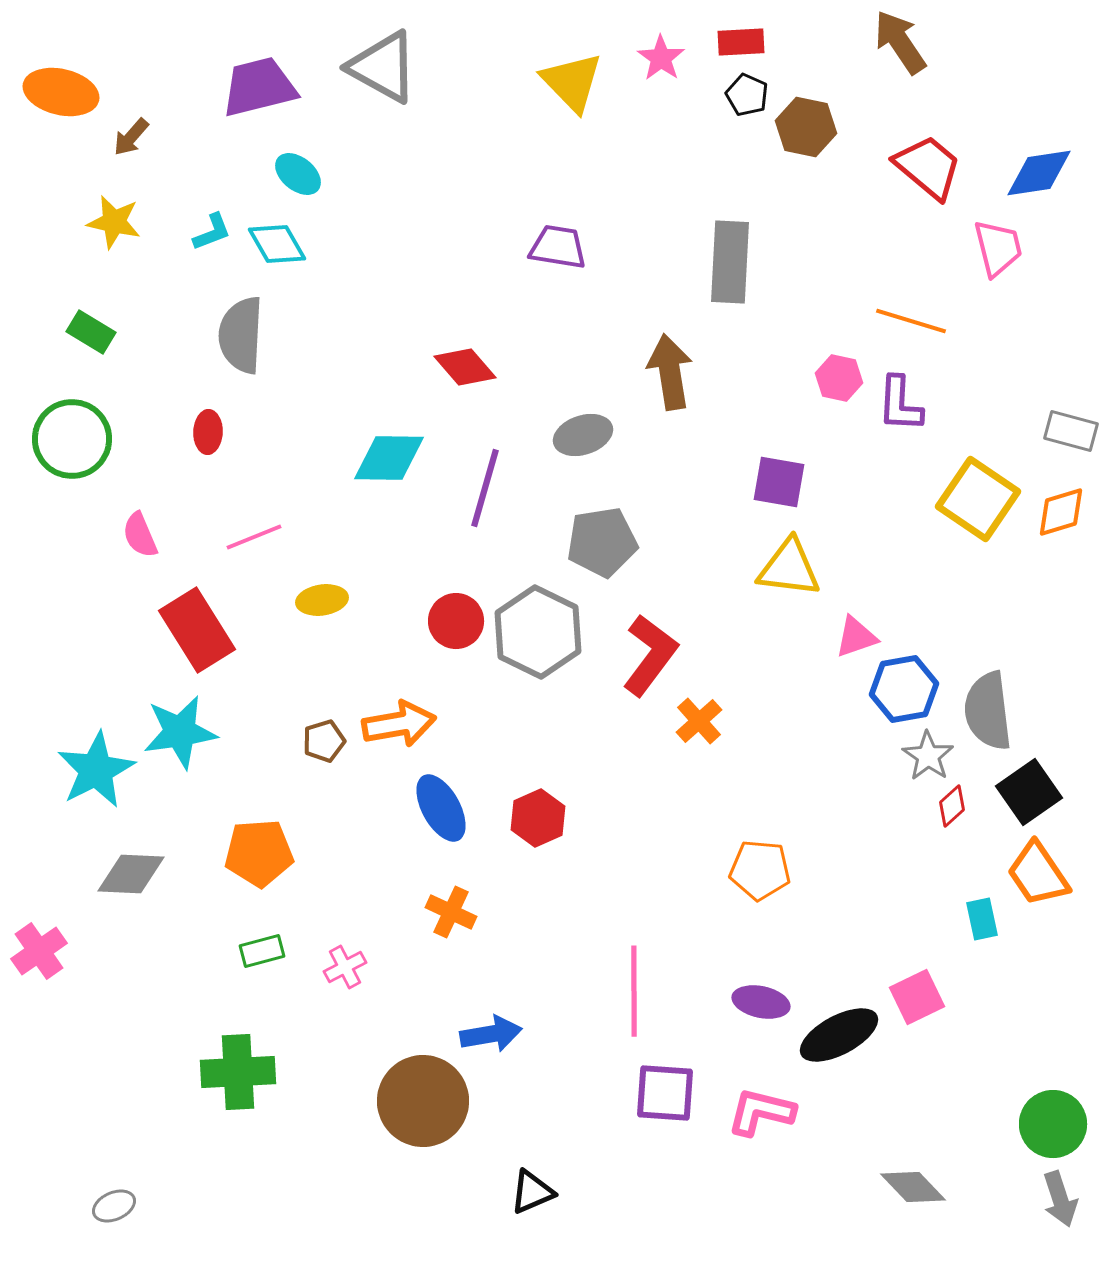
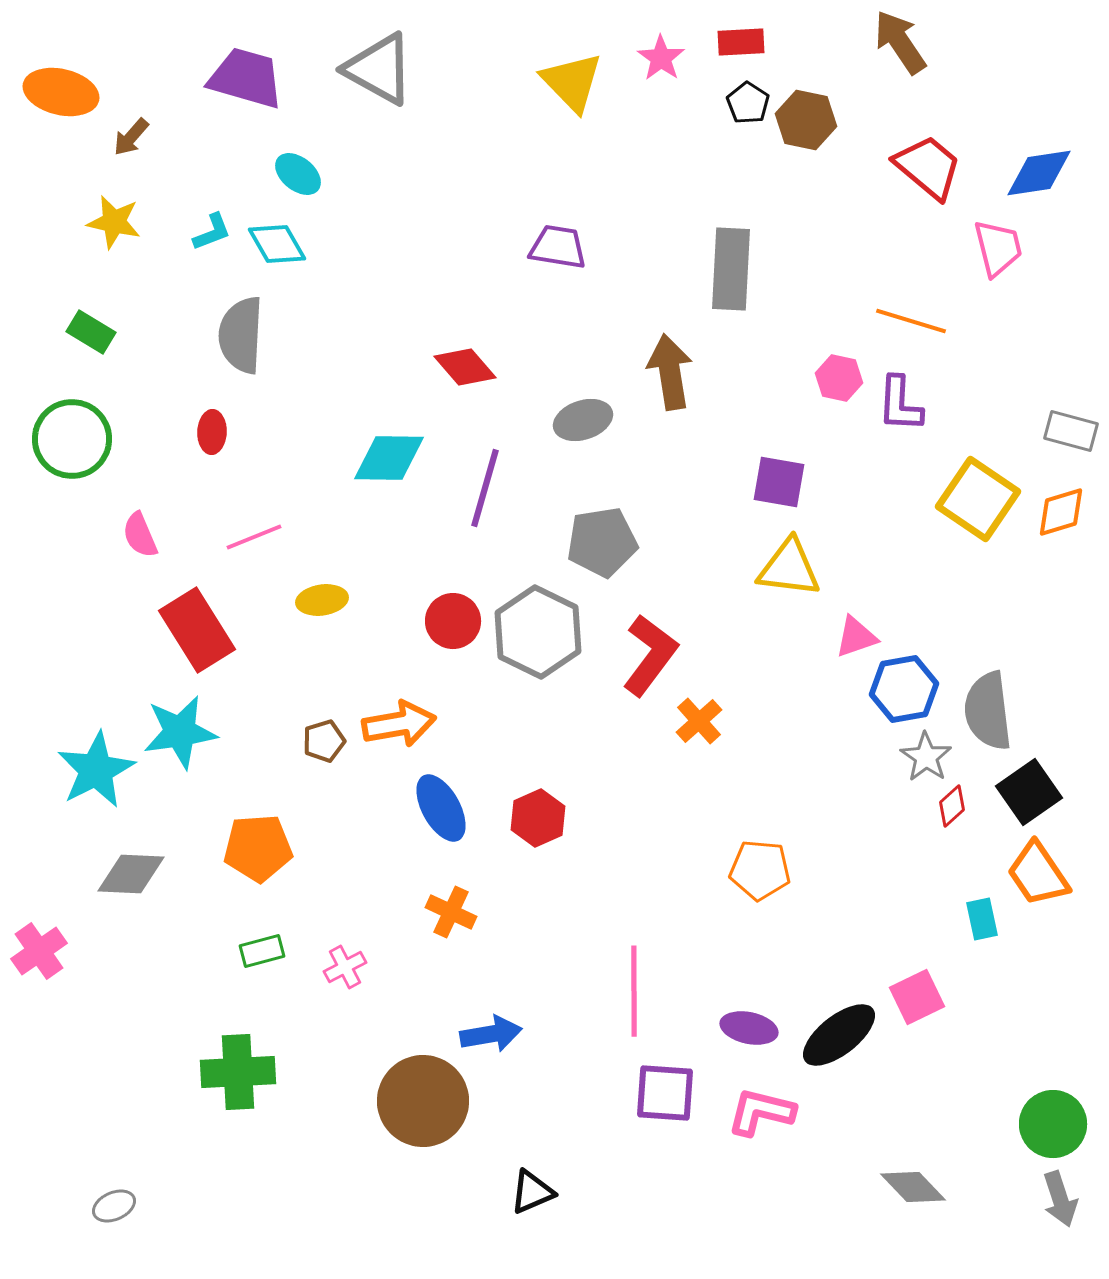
gray triangle at (383, 67): moved 4 px left, 2 px down
purple trapezoid at (259, 87): moved 13 px left, 9 px up; rotated 30 degrees clockwise
black pentagon at (747, 95): moved 1 px right, 8 px down; rotated 9 degrees clockwise
brown hexagon at (806, 127): moved 7 px up
gray rectangle at (730, 262): moved 1 px right, 7 px down
red ellipse at (208, 432): moved 4 px right
gray ellipse at (583, 435): moved 15 px up
red circle at (456, 621): moved 3 px left
gray star at (928, 756): moved 2 px left, 1 px down
orange pentagon at (259, 853): moved 1 px left, 5 px up
purple ellipse at (761, 1002): moved 12 px left, 26 px down
black ellipse at (839, 1035): rotated 10 degrees counterclockwise
